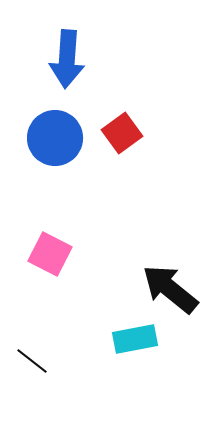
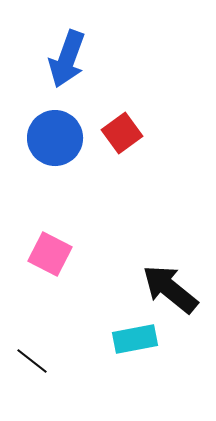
blue arrow: rotated 16 degrees clockwise
